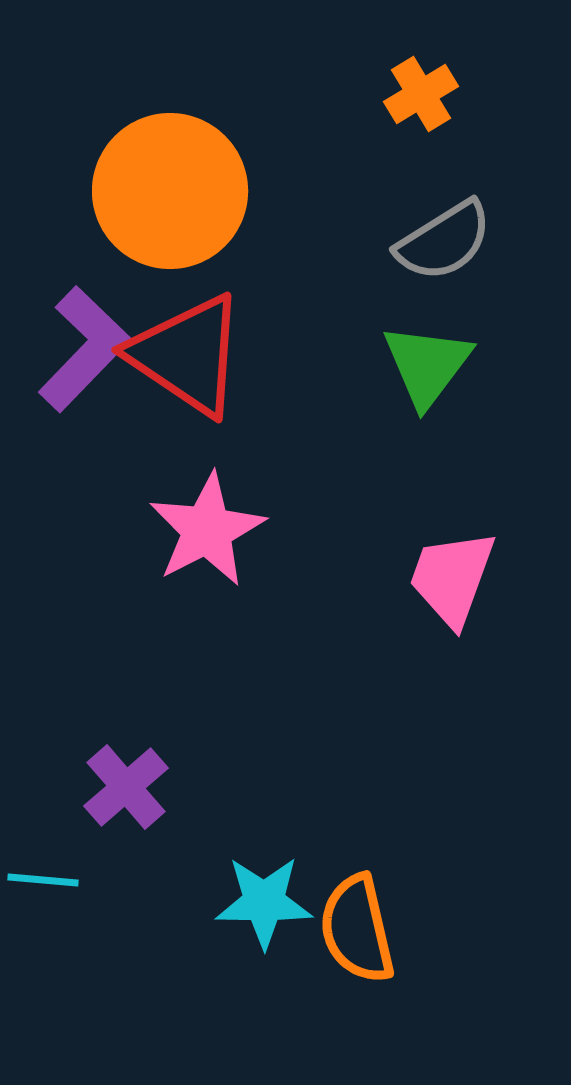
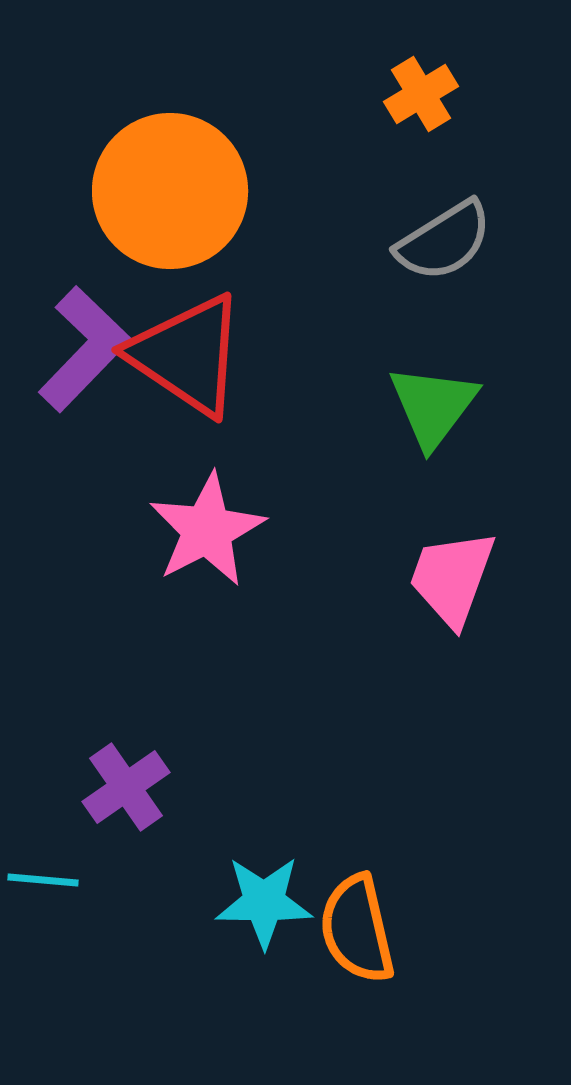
green triangle: moved 6 px right, 41 px down
purple cross: rotated 6 degrees clockwise
